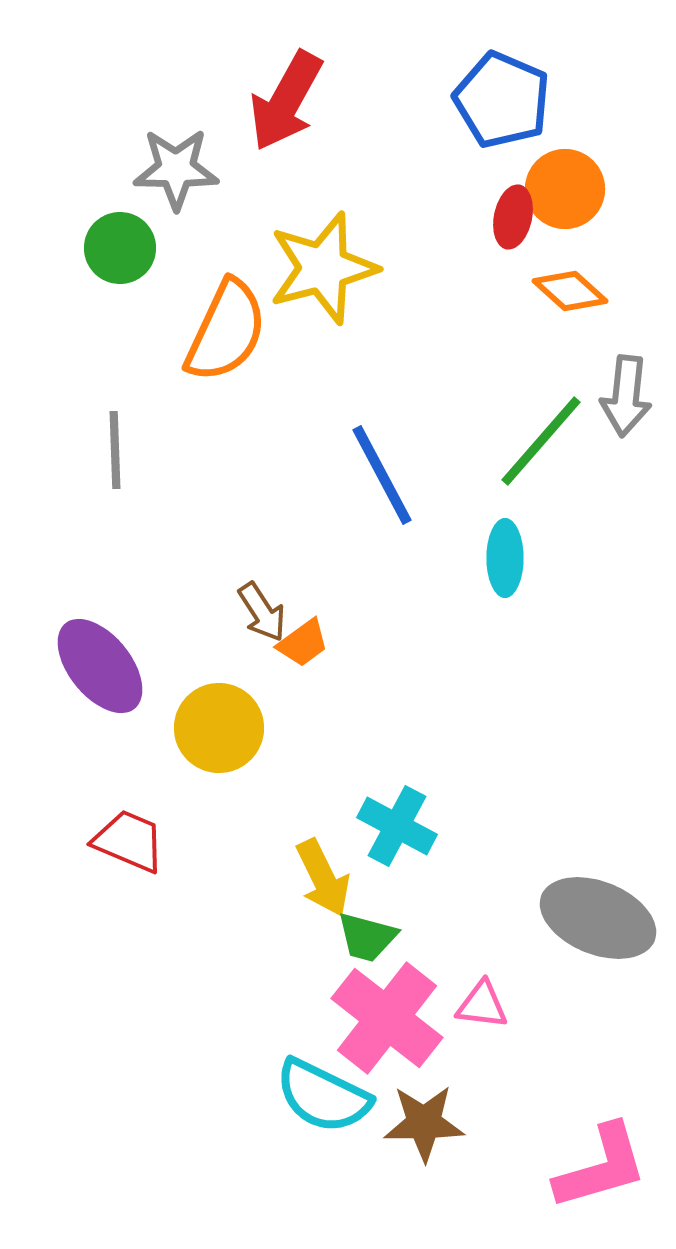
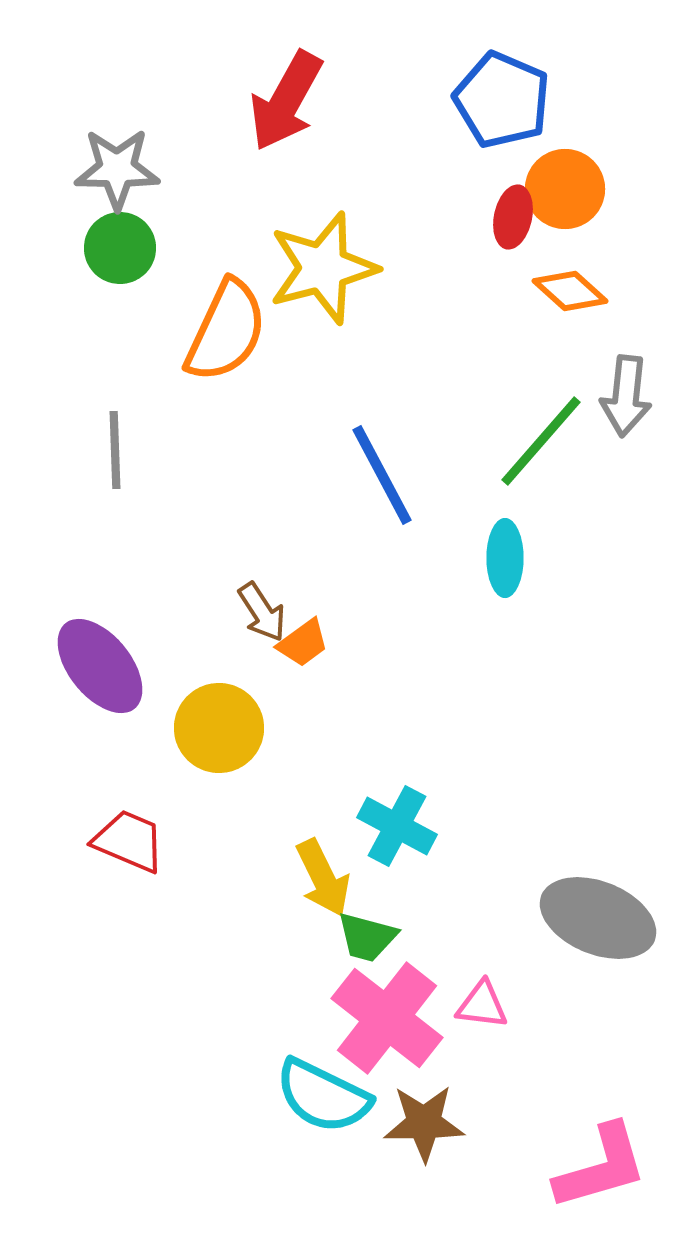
gray star: moved 59 px left
